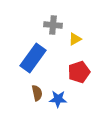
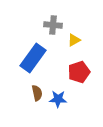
yellow triangle: moved 1 px left, 1 px down
